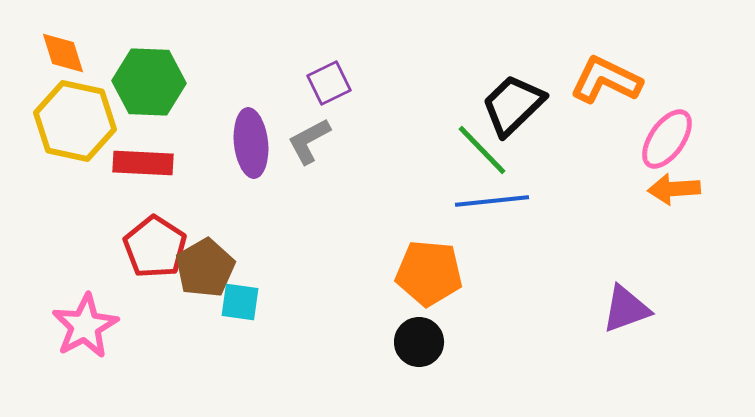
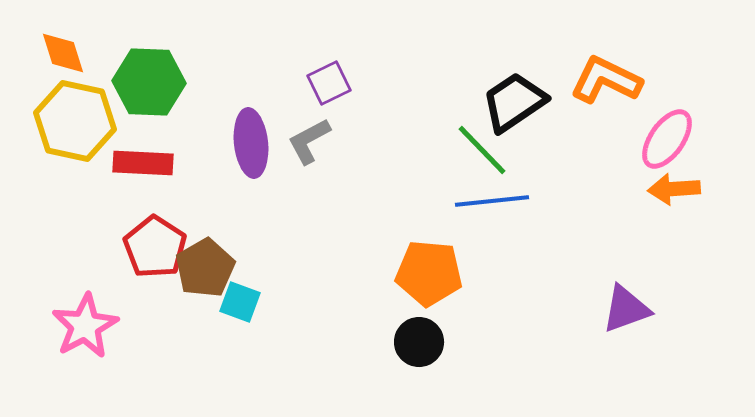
black trapezoid: moved 1 px right, 3 px up; rotated 10 degrees clockwise
cyan square: rotated 12 degrees clockwise
